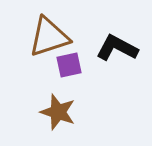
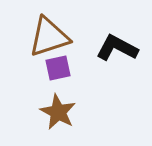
purple square: moved 11 px left, 3 px down
brown star: rotated 9 degrees clockwise
